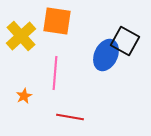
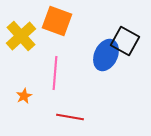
orange square: rotated 12 degrees clockwise
